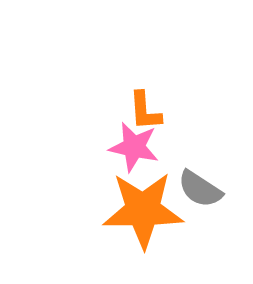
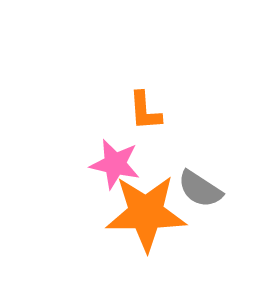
pink star: moved 19 px left, 17 px down
orange star: moved 3 px right, 3 px down
